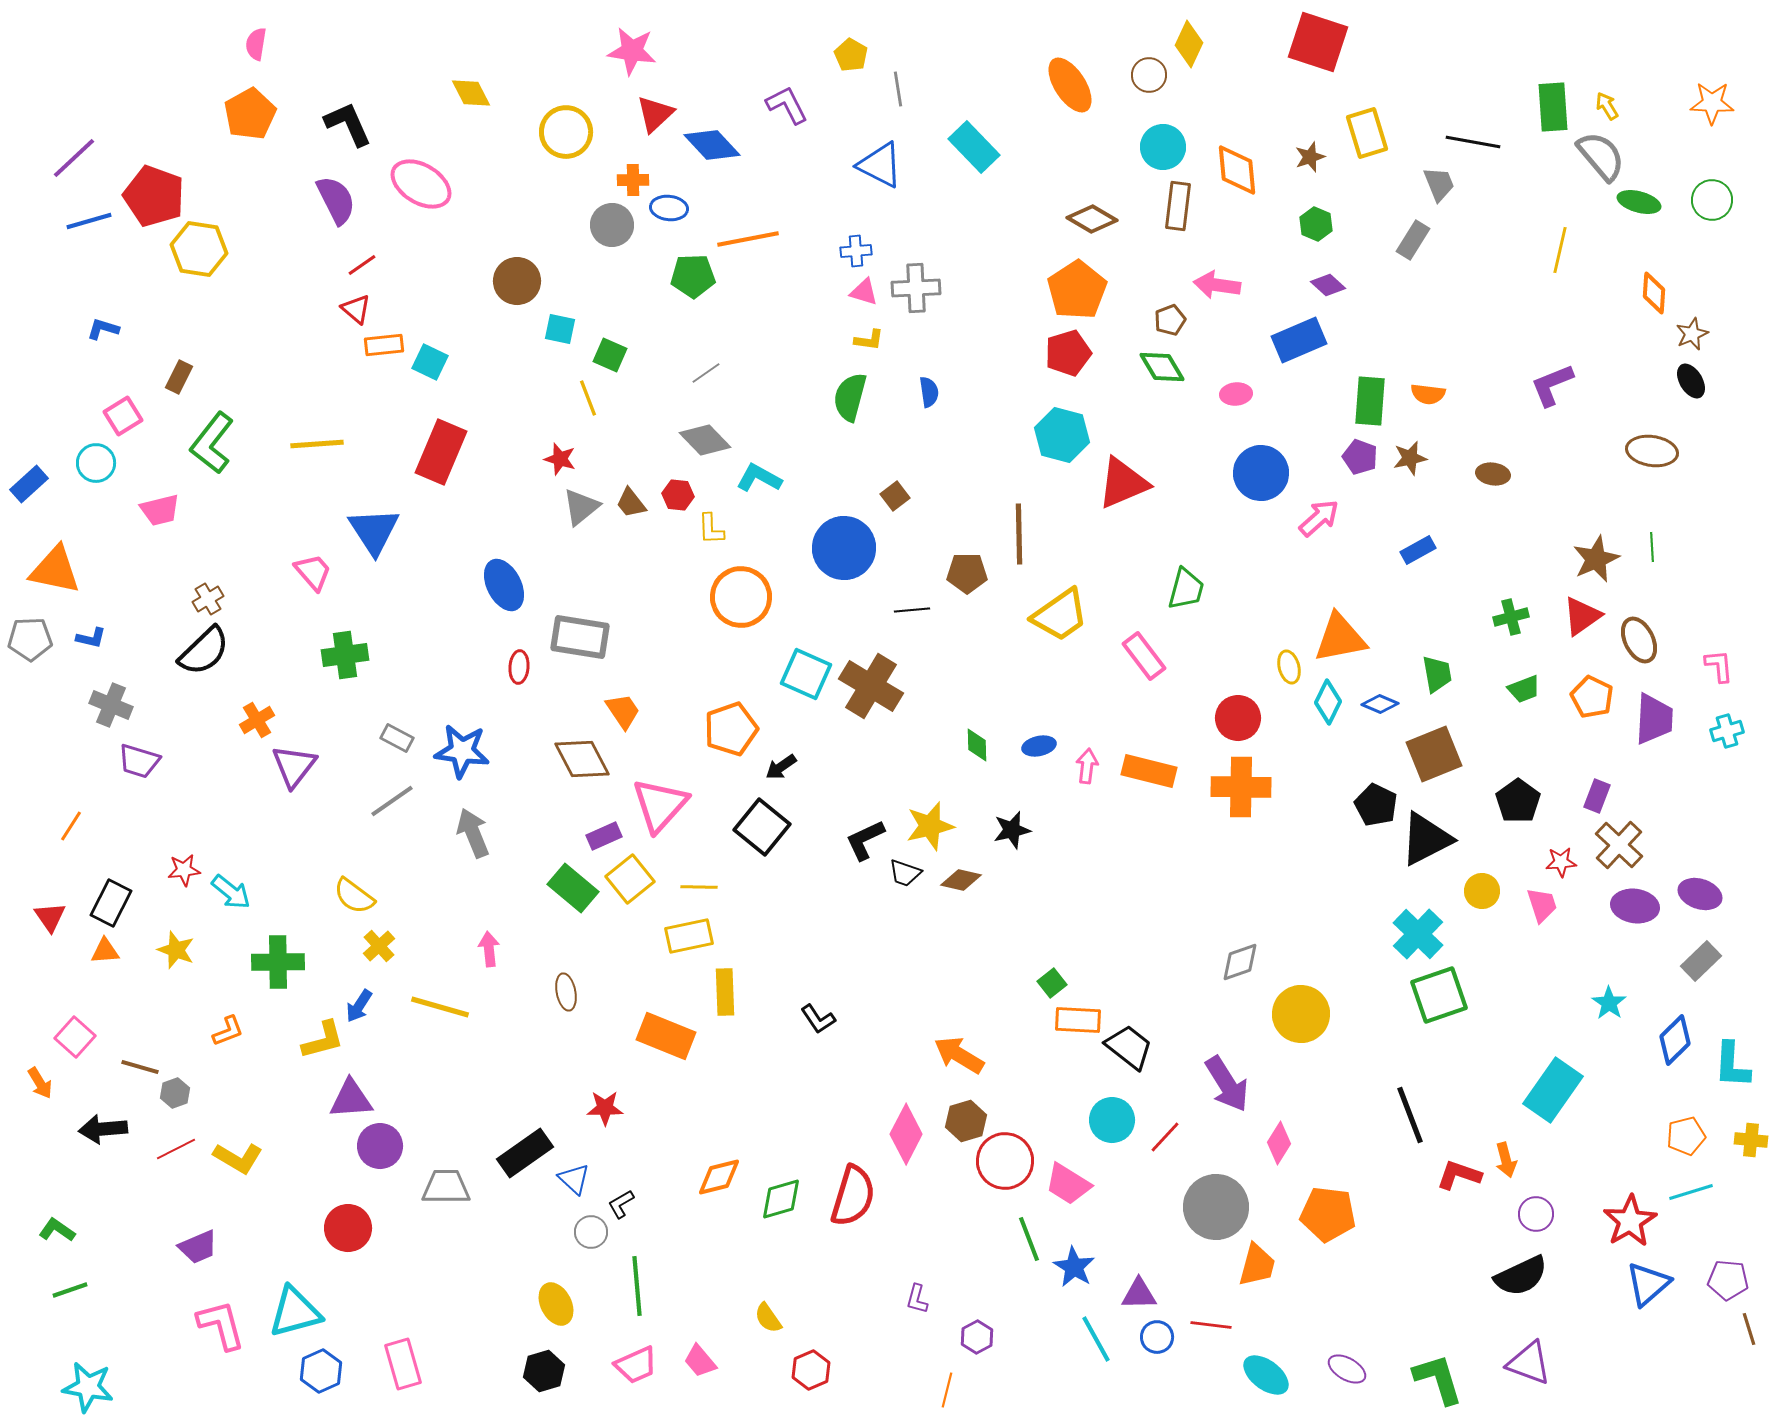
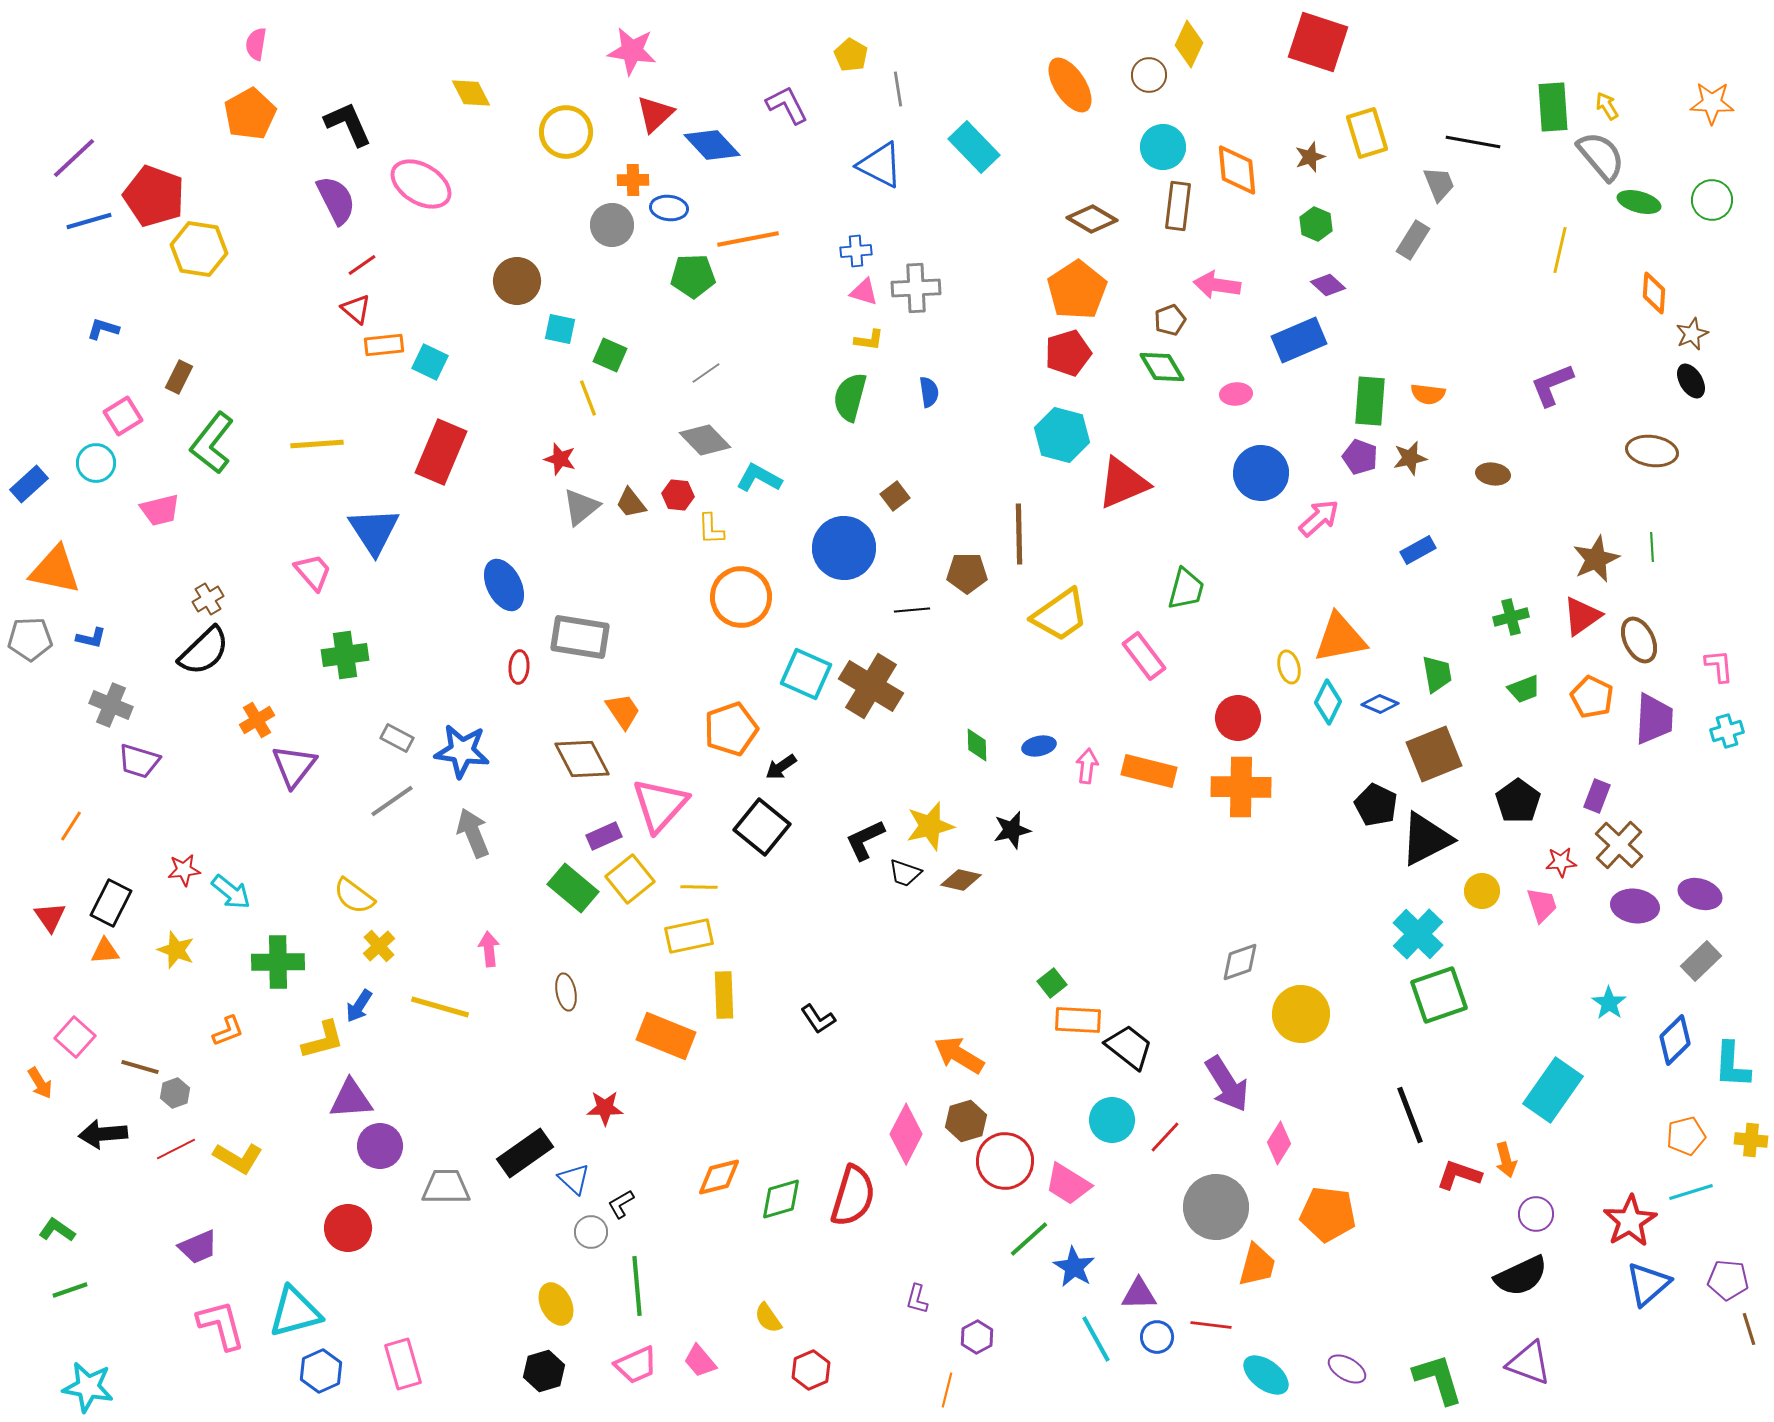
yellow rectangle at (725, 992): moved 1 px left, 3 px down
black arrow at (103, 1129): moved 5 px down
green line at (1029, 1239): rotated 69 degrees clockwise
